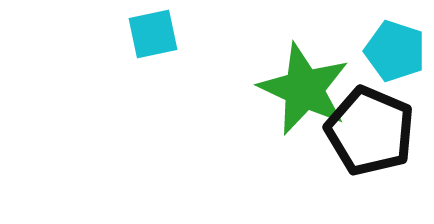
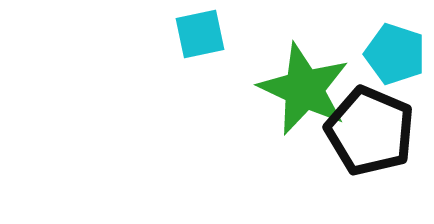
cyan square: moved 47 px right
cyan pentagon: moved 3 px down
